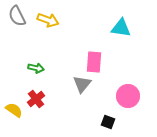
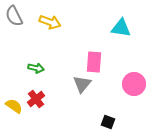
gray semicircle: moved 3 px left
yellow arrow: moved 2 px right, 2 px down
pink circle: moved 6 px right, 12 px up
yellow semicircle: moved 4 px up
